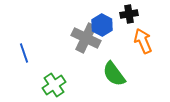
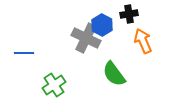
blue line: rotated 72 degrees counterclockwise
